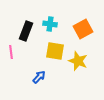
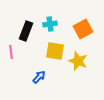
cyan cross: rotated 16 degrees counterclockwise
